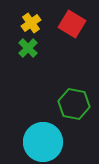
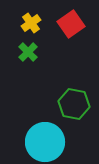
red square: moved 1 px left; rotated 24 degrees clockwise
green cross: moved 4 px down
cyan circle: moved 2 px right
